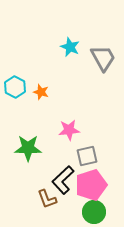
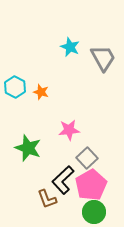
green star: rotated 20 degrees clockwise
gray square: moved 2 px down; rotated 30 degrees counterclockwise
pink pentagon: rotated 12 degrees counterclockwise
